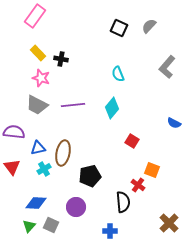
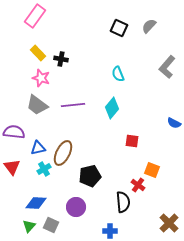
gray trapezoid: rotated 10 degrees clockwise
red square: rotated 24 degrees counterclockwise
brown ellipse: rotated 15 degrees clockwise
